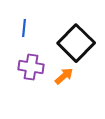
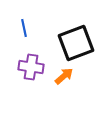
blue line: rotated 18 degrees counterclockwise
black square: rotated 24 degrees clockwise
